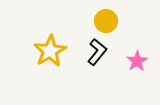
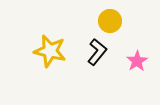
yellow circle: moved 4 px right
yellow star: rotated 28 degrees counterclockwise
